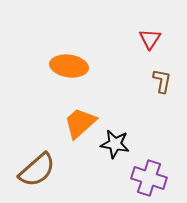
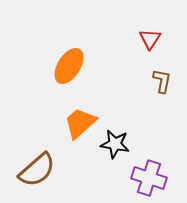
orange ellipse: rotated 66 degrees counterclockwise
